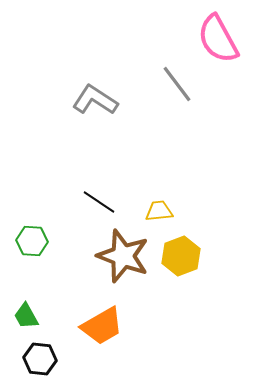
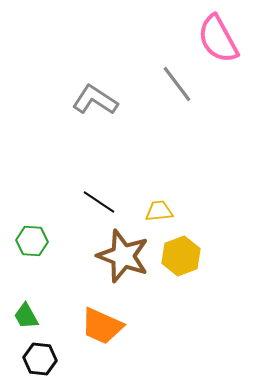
orange trapezoid: rotated 54 degrees clockwise
